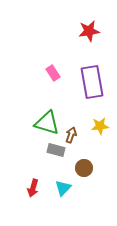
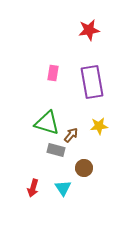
red star: moved 1 px up
pink rectangle: rotated 42 degrees clockwise
yellow star: moved 1 px left
brown arrow: rotated 21 degrees clockwise
cyan triangle: rotated 18 degrees counterclockwise
